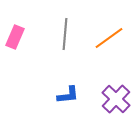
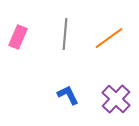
pink rectangle: moved 3 px right
blue L-shape: rotated 110 degrees counterclockwise
